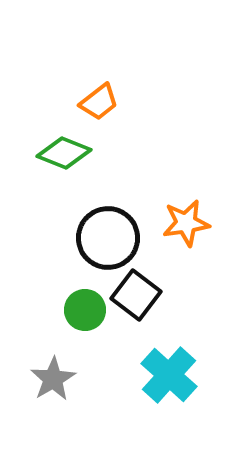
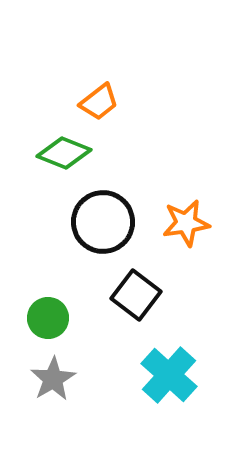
black circle: moved 5 px left, 16 px up
green circle: moved 37 px left, 8 px down
